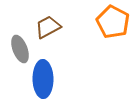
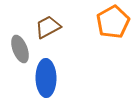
orange pentagon: rotated 16 degrees clockwise
blue ellipse: moved 3 px right, 1 px up
